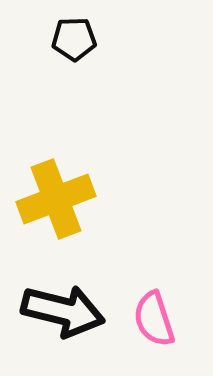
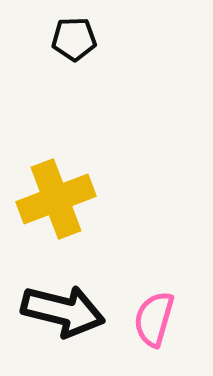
pink semicircle: rotated 34 degrees clockwise
